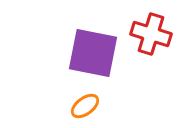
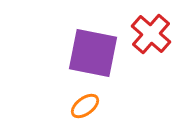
red cross: rotated 24 degrees clockwise
